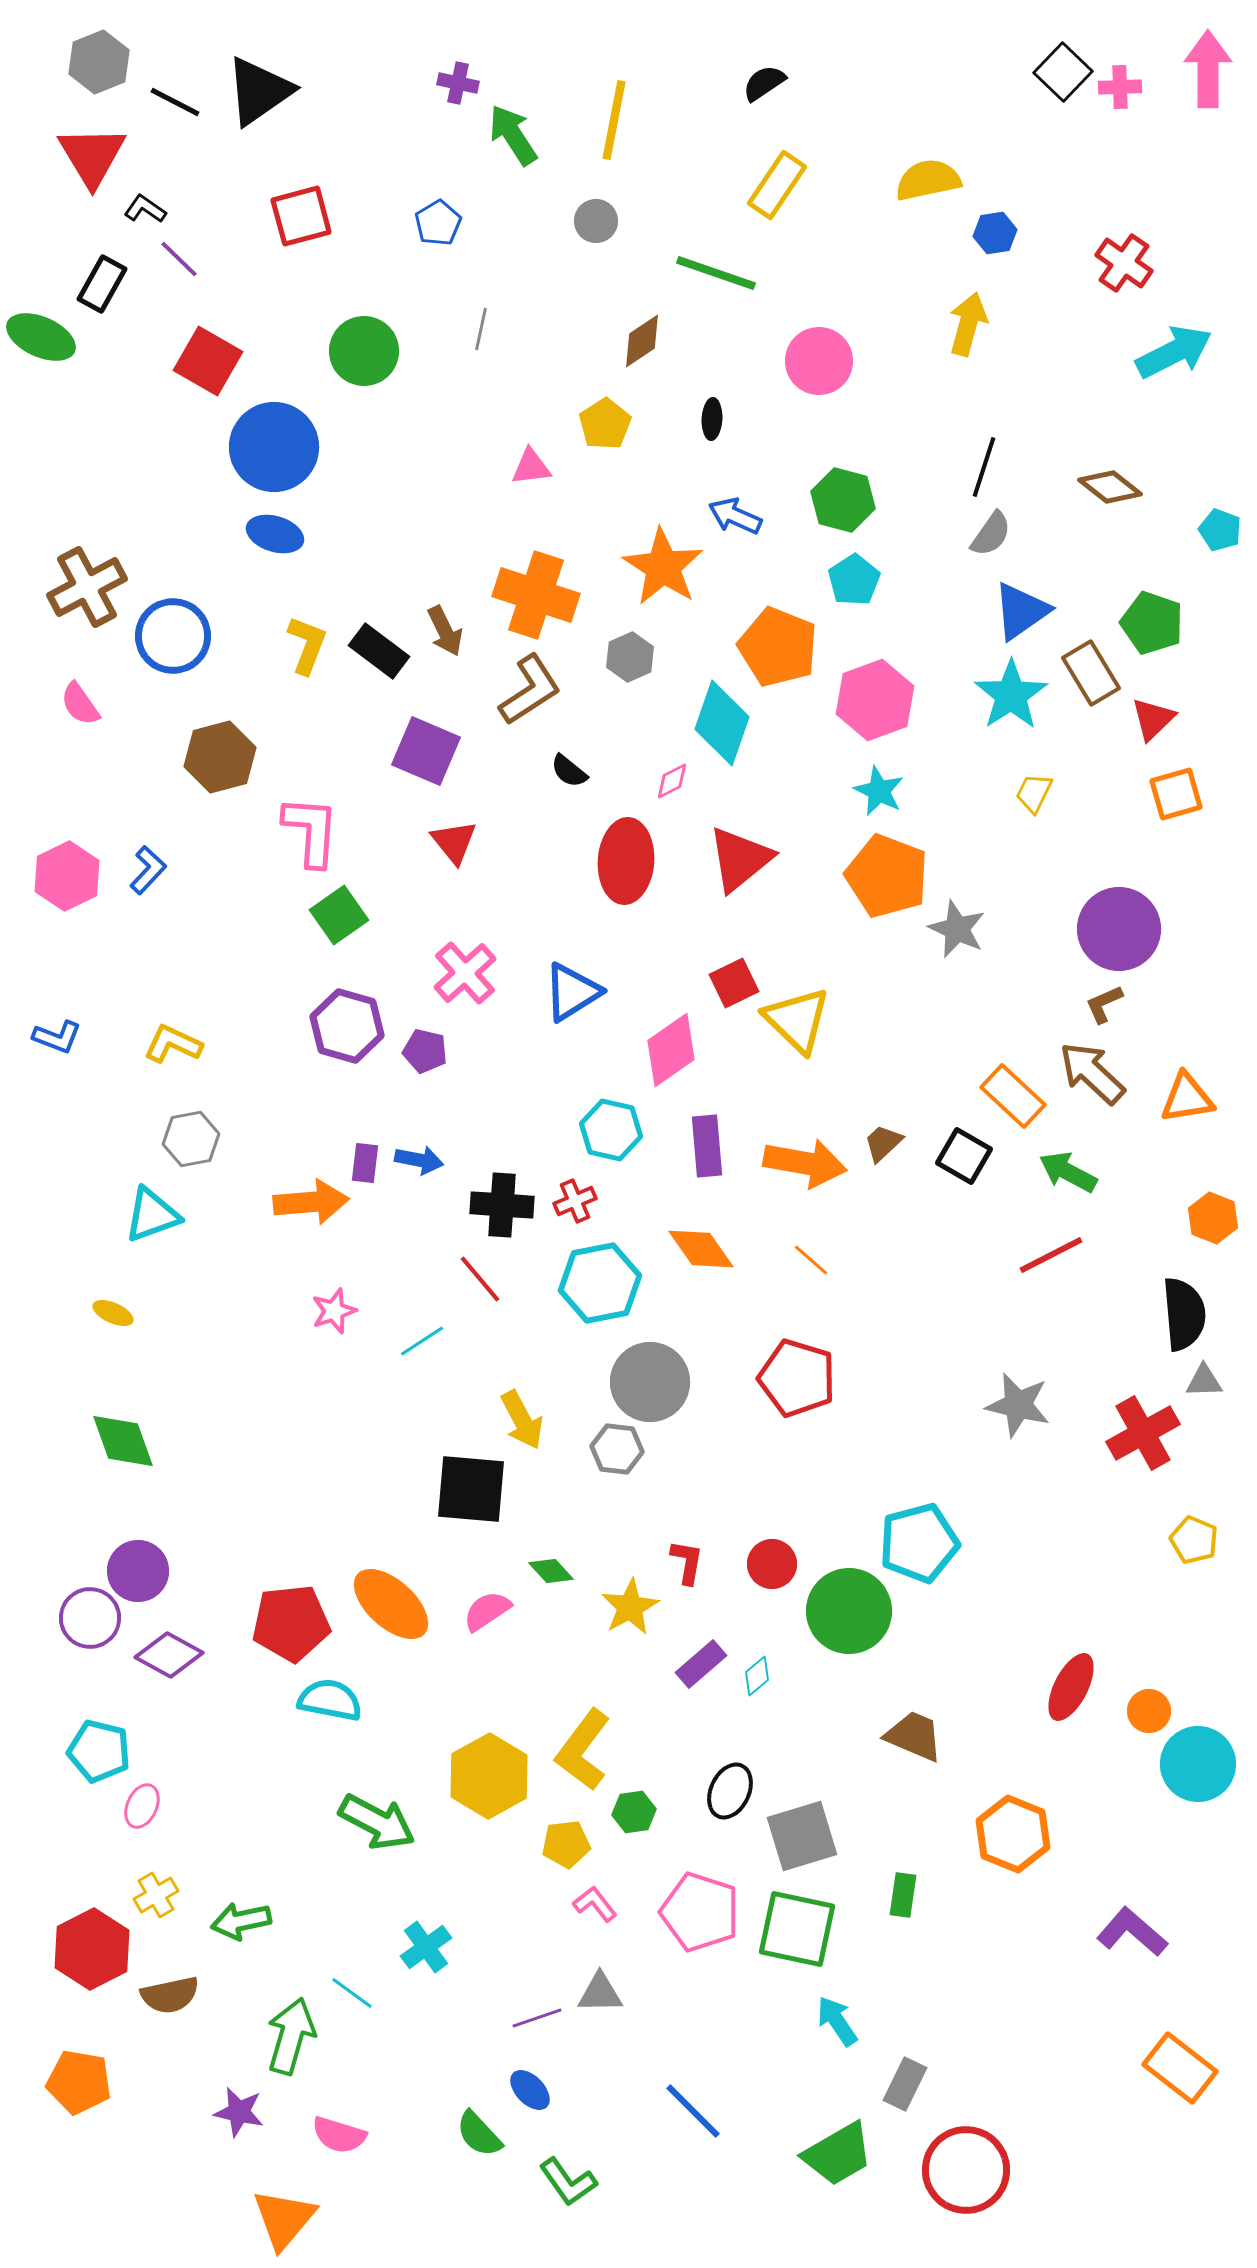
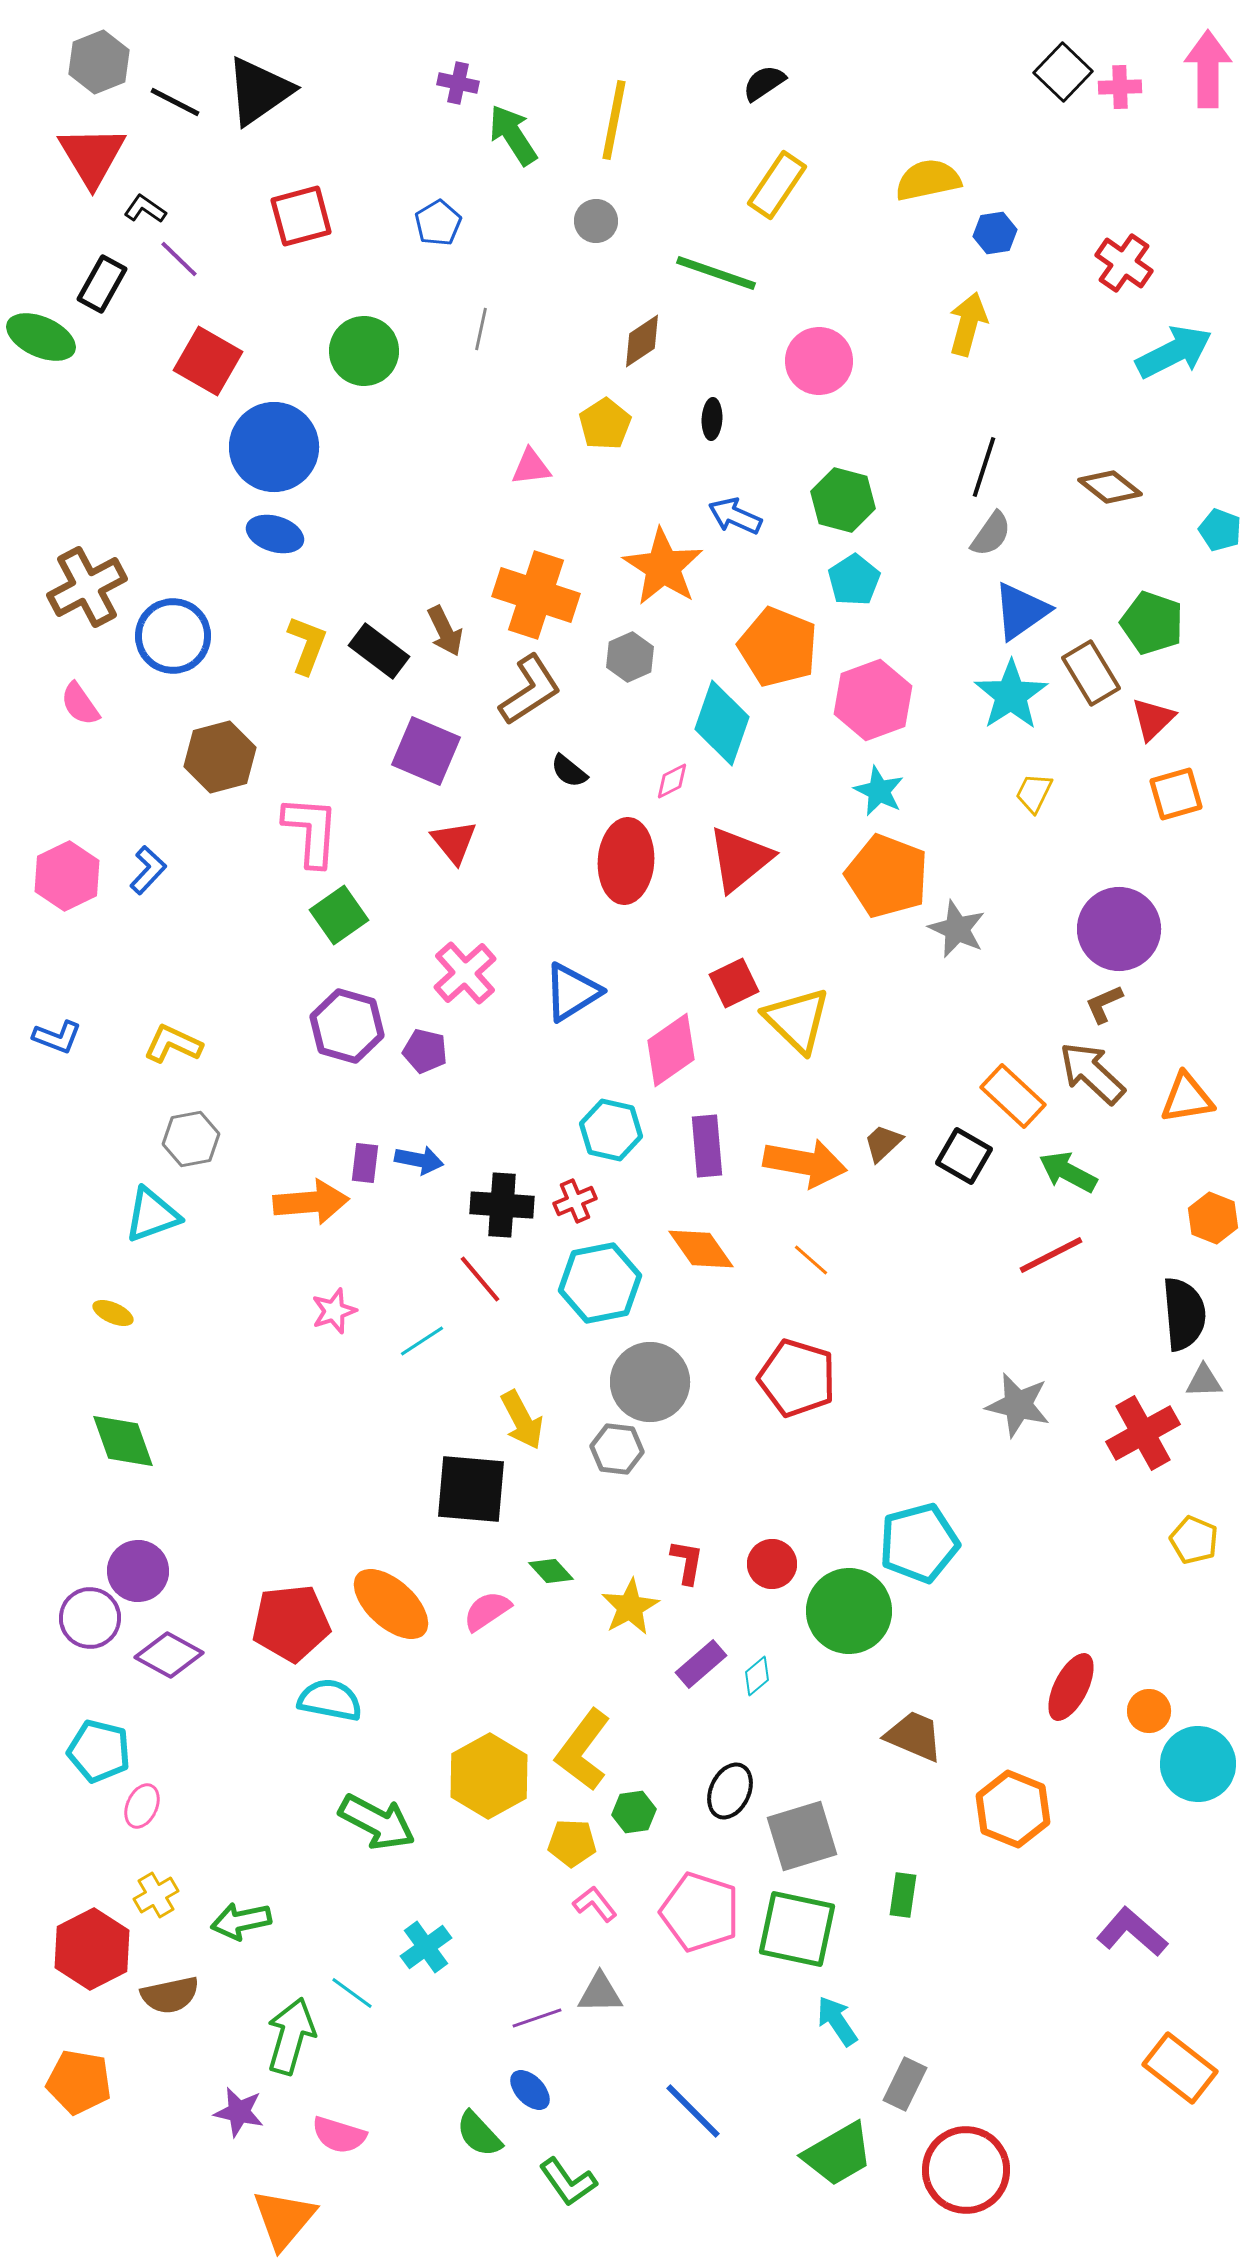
pink hexagon at (875, 700): moved 2 px left
orange hexagon at (1013, 1834): moved 25 px up
yellow pentagon at (566, 1844): moved 6 px right, 1 px up; rotated 9 degrees clockwise
